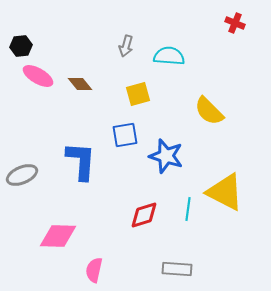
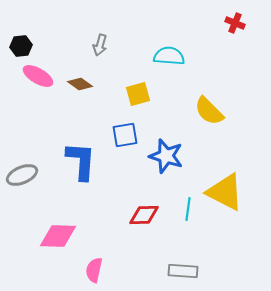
gray arrow: moved 26 px left, 1 px up
brown diamond: rotated 15 degrees counterclockwise
red diamond: rotated 16 degrees clockwise
gray rectangle: moved 6 px right, 2 px down
